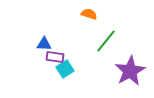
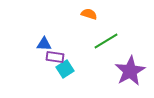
green line: rotated 20 degrees clockwise
